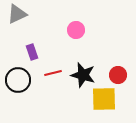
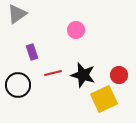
gray triangle: rotated 10 degrees counterclockwise
red circle: moved 1 px right
black circle: moved 5 px down
yellow square: rotated 24 degrees counterclockwise
